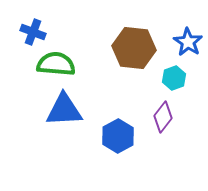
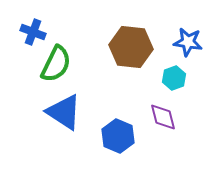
blue star: rotated 24 degrees counterclockwise
brown hexagon: moved 3 px left, 1 px up
green semicircle: rotated 111 degrees clockwise
blue triangle: moved 2 px down; rotated 36 degrees clockwise
purple diamond: rotated 52 degrees counterclockwise
blue hexagon: rotated 8 degrees counterclockwise
